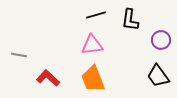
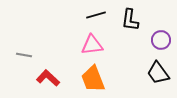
gray line: moved 5 px right
black trapezoid: moved 3 px up
